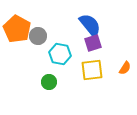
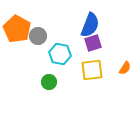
blue semicircle: rotated 60 degrees clockwise
